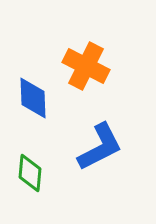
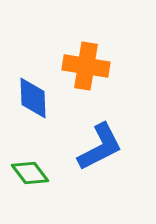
orange cross: rotated 18 degrees counterclockwise
green diamond: rotated 42 degrees counterclockwise
